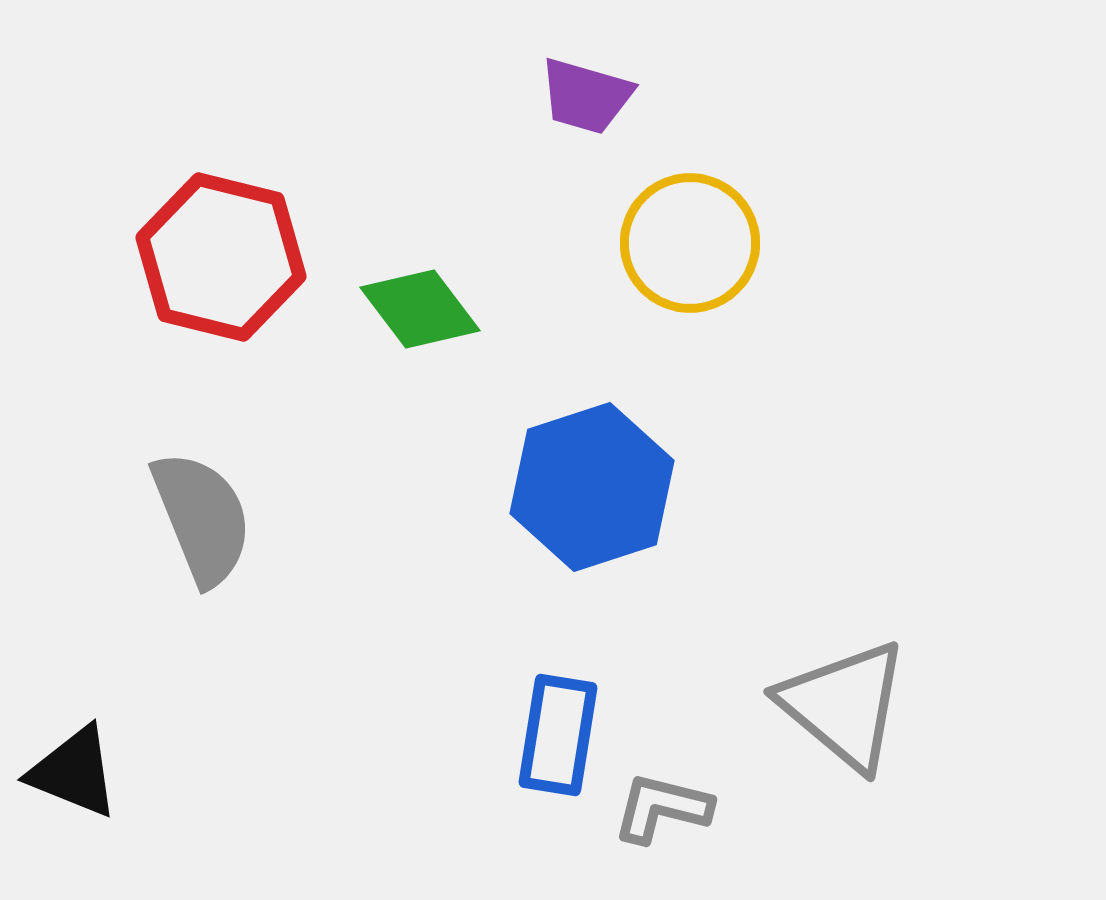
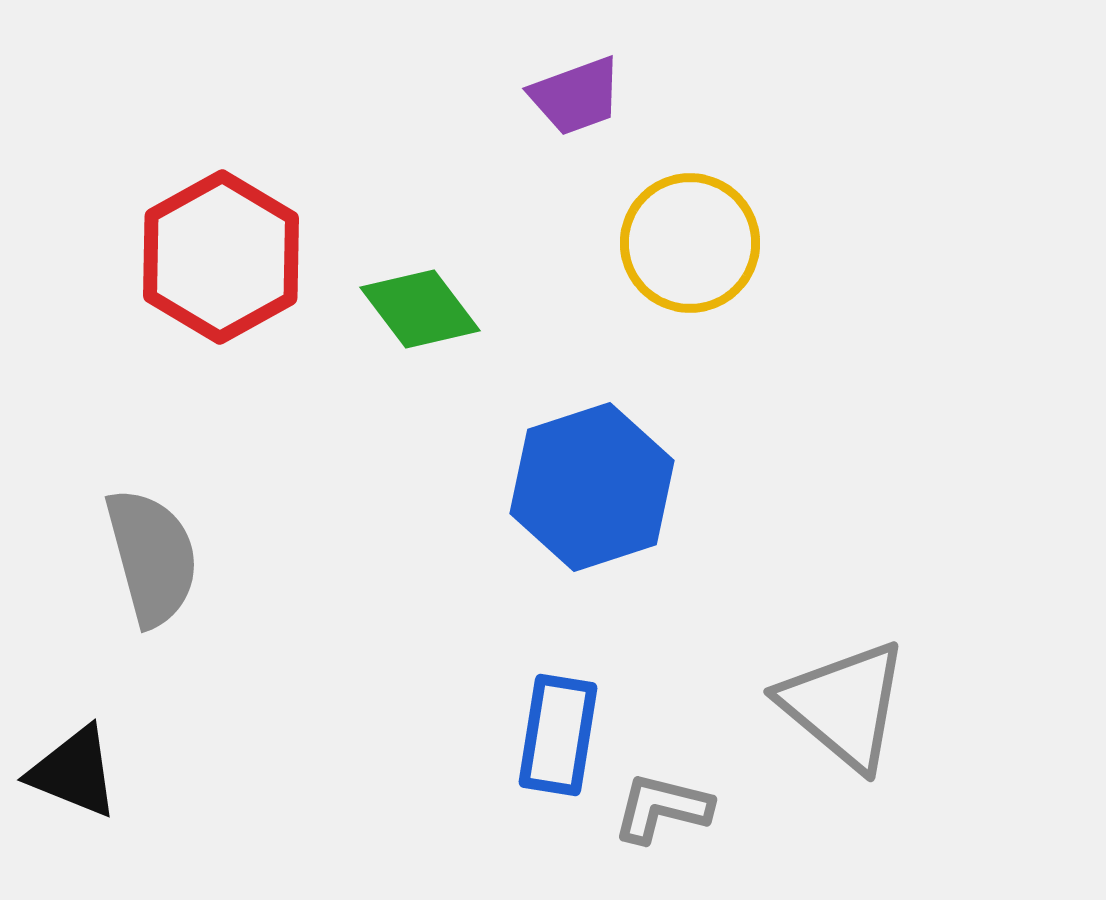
purple trapezoid: moved 10 px left; rotated 36 degrees counterclockwise
red hexagon: rotated 17 degrees clockwise
gray semicircle: moved 50 px left, 39 px down; rotated 7 degrees clockwise
